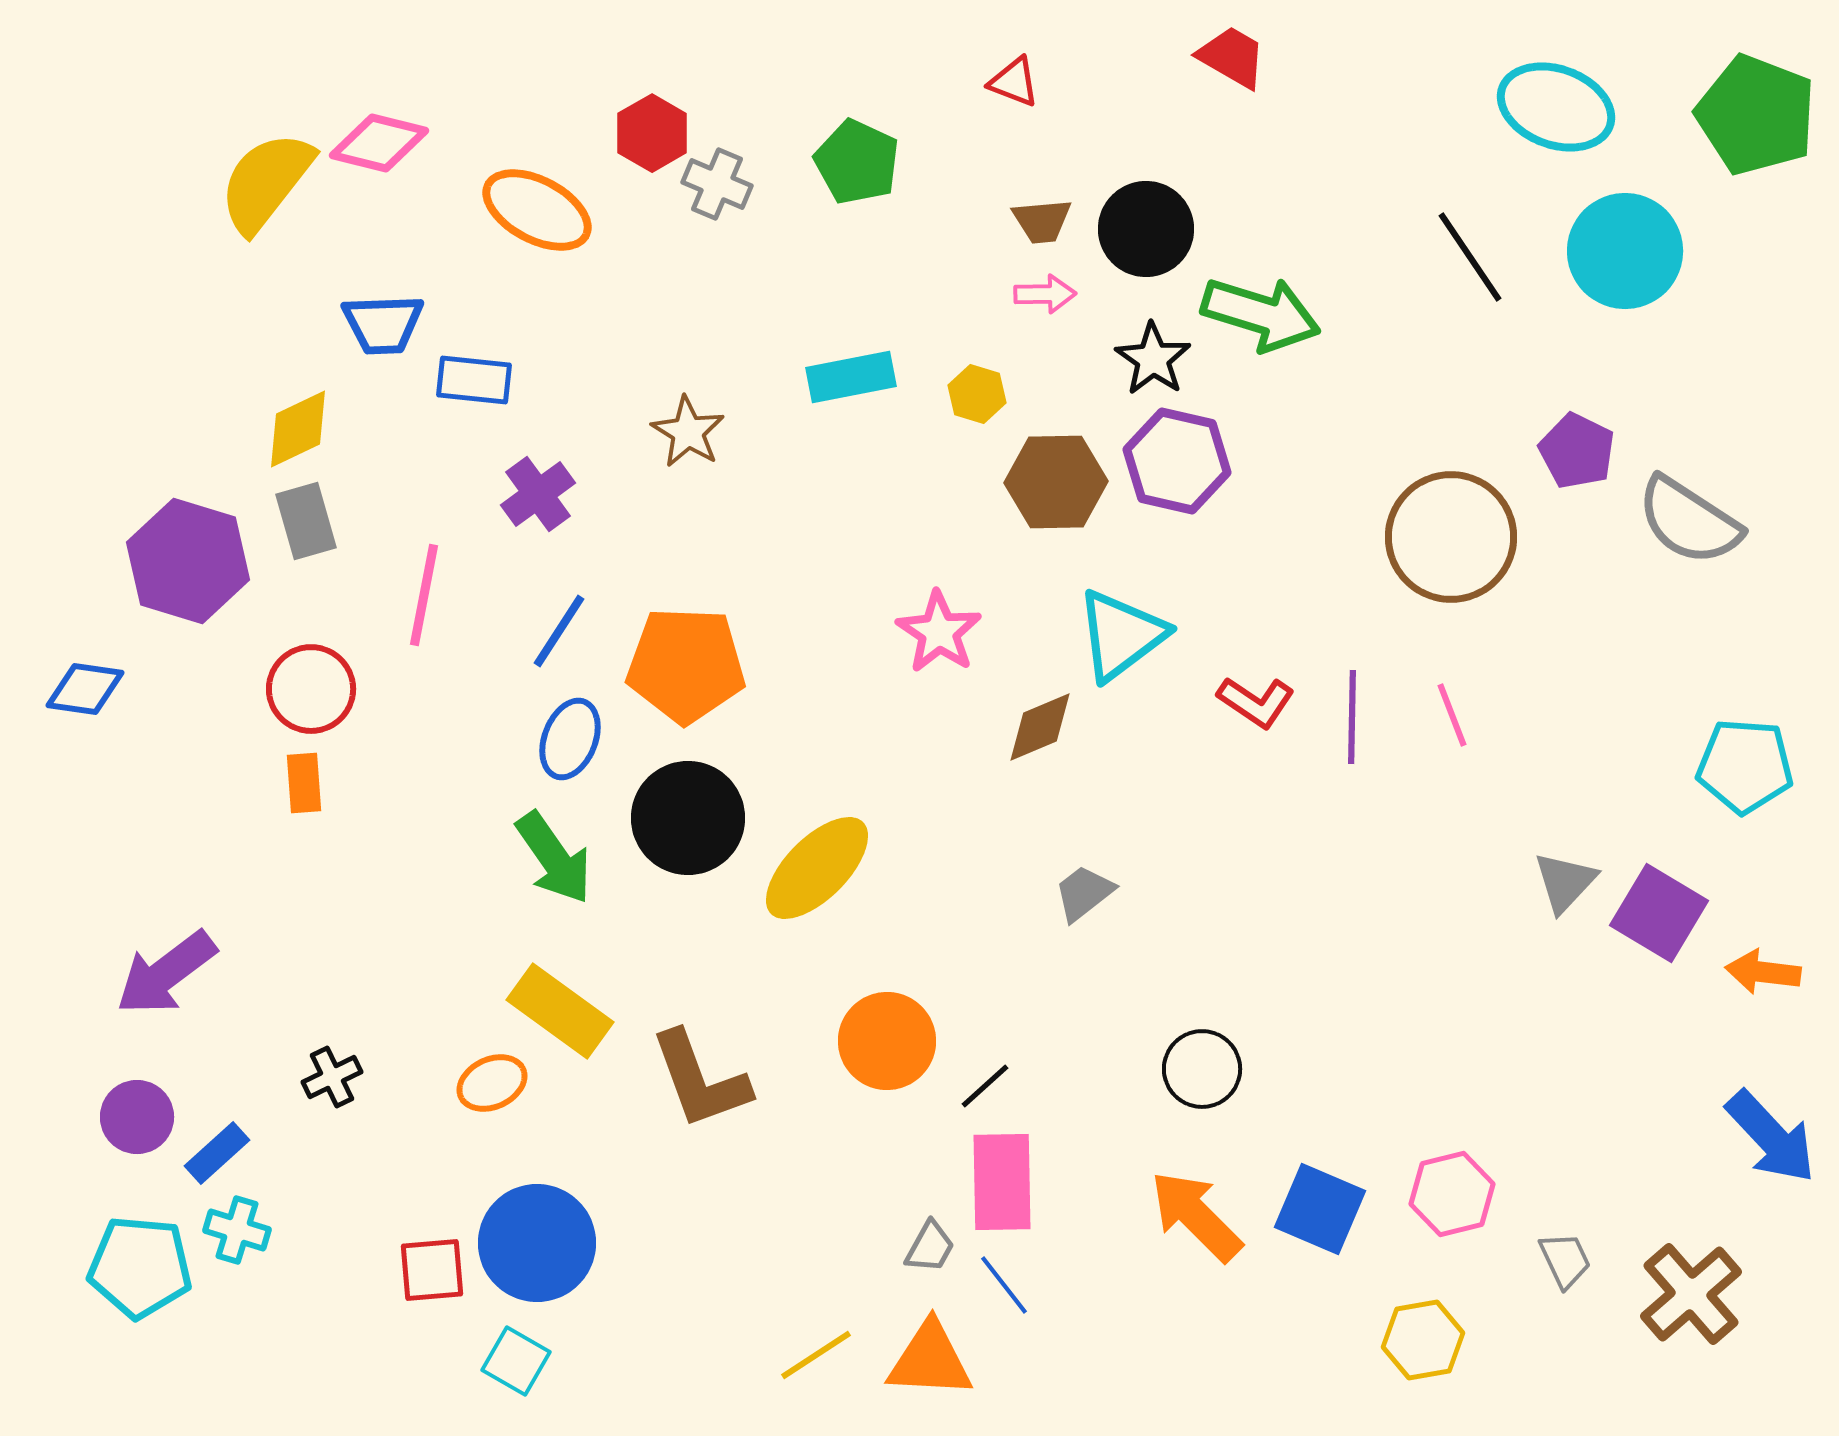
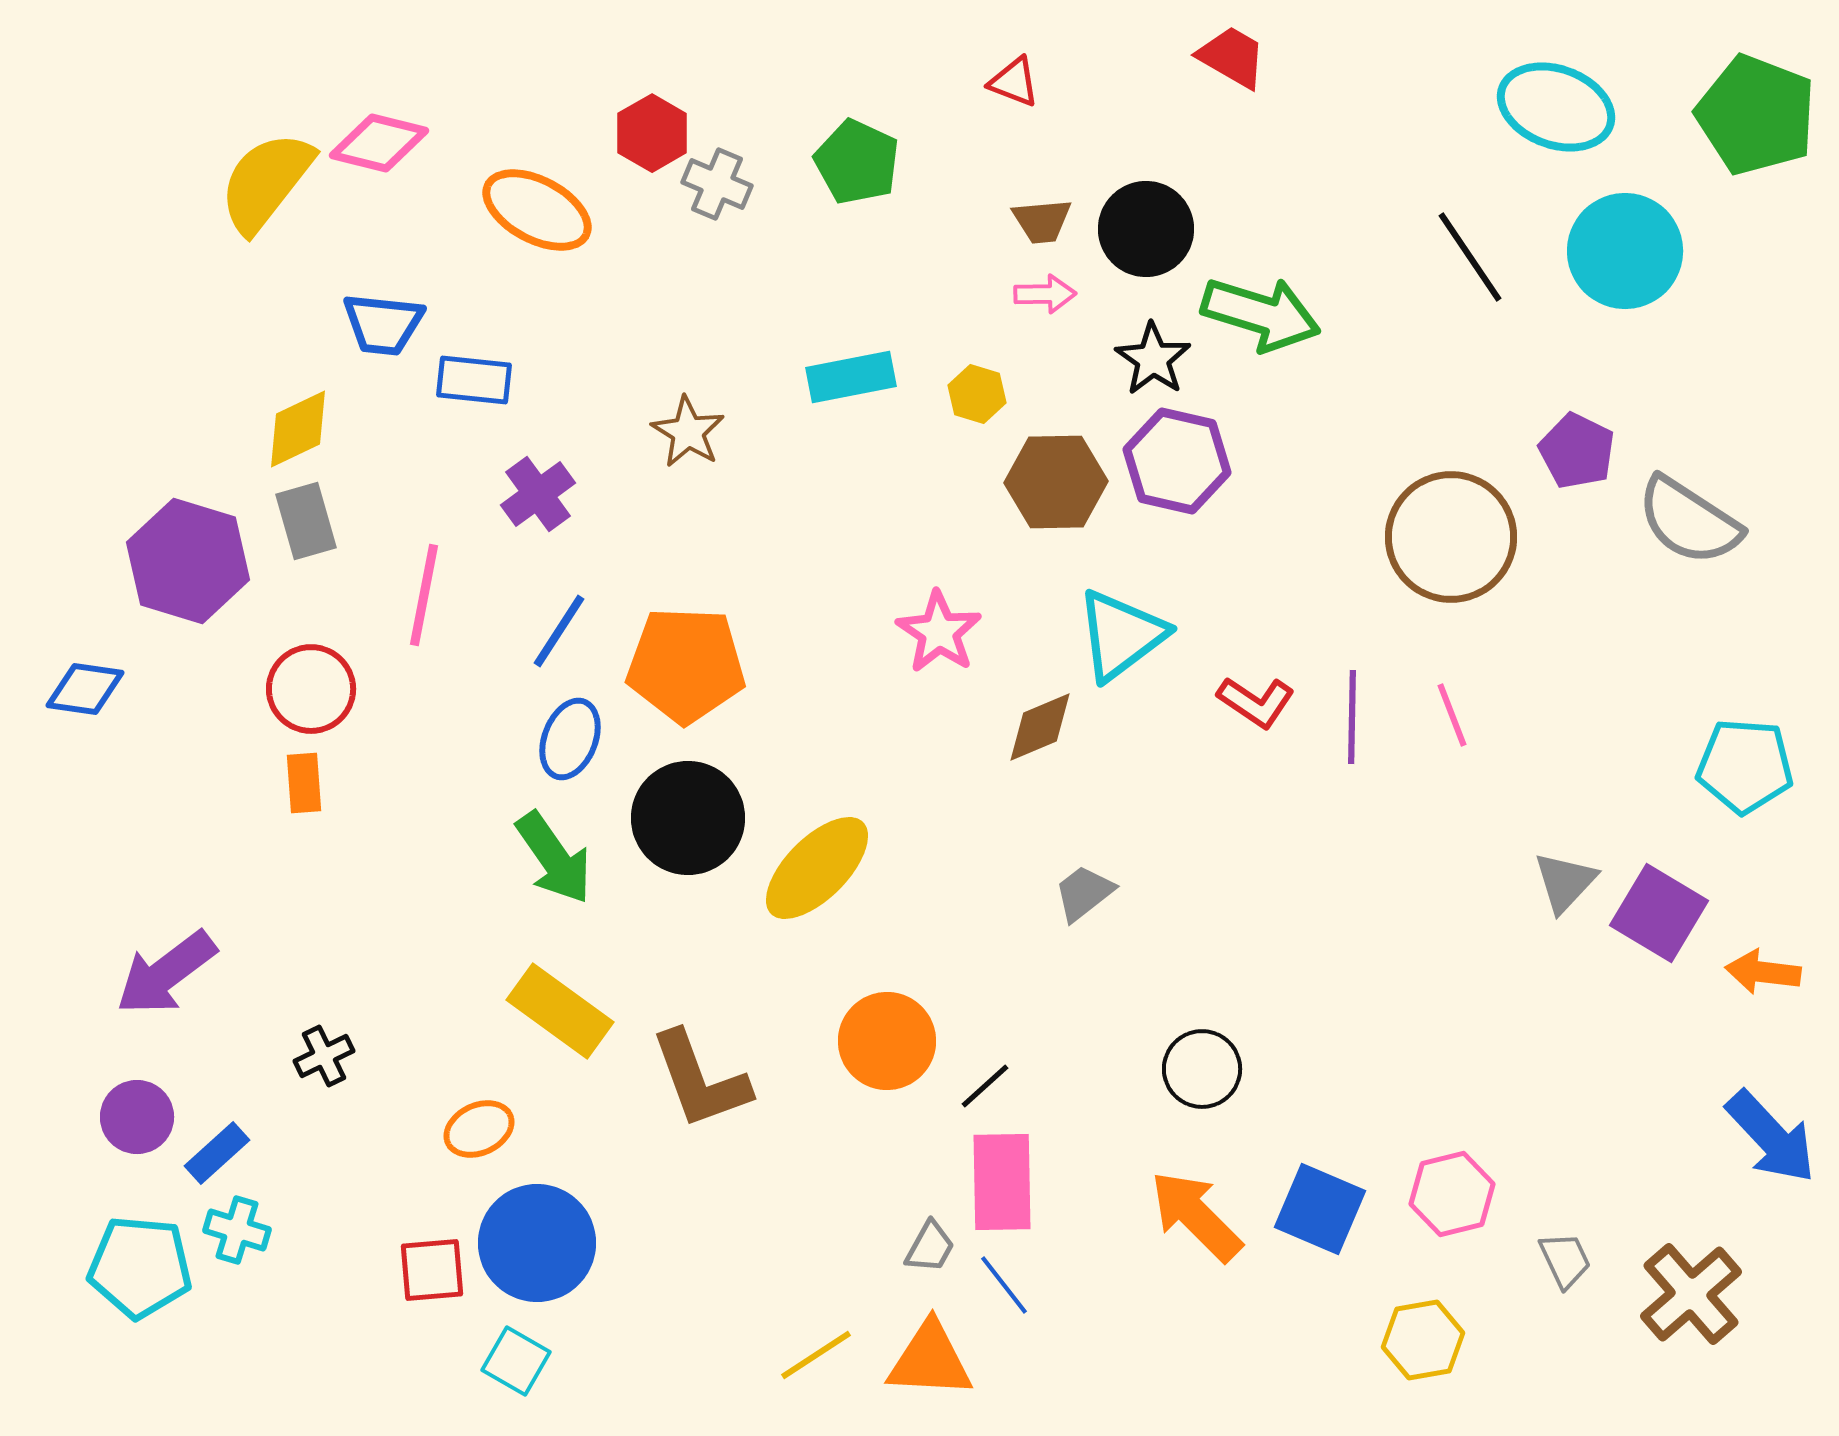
blue trapezoid at (383, 324): rotated 8 degrees clockwise
black cross at (332, 1077): moved 8 px left, 21 px up
orange ellipse at (492, 1083): moved 13 px left, 46 px down
